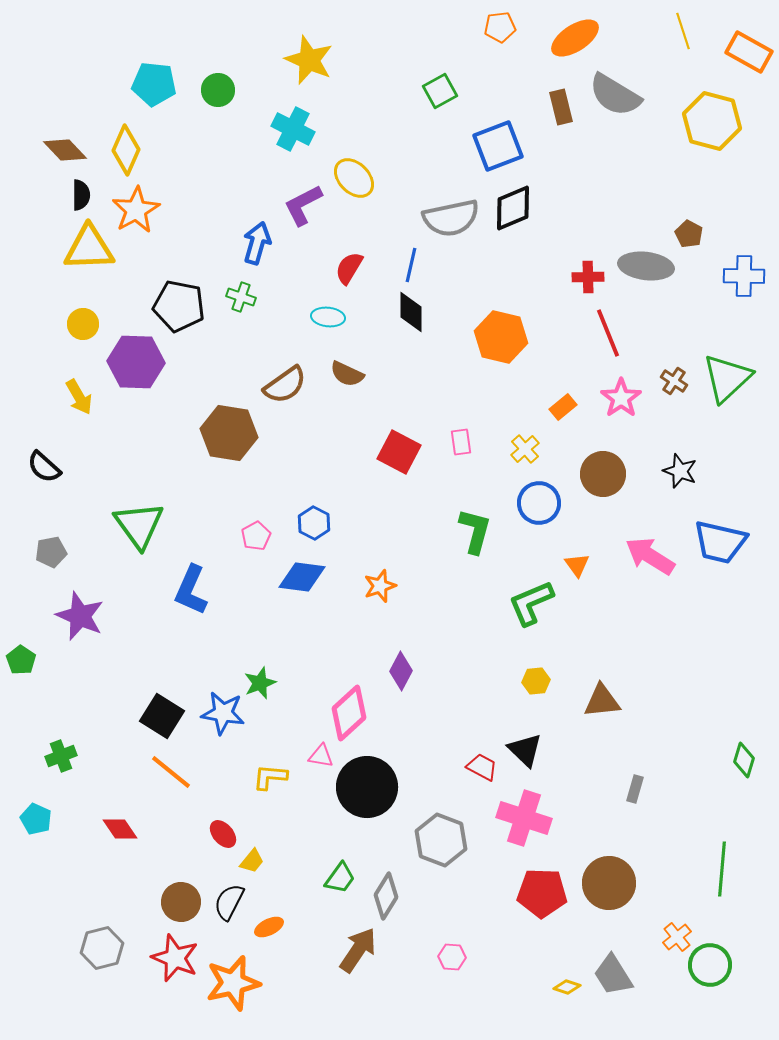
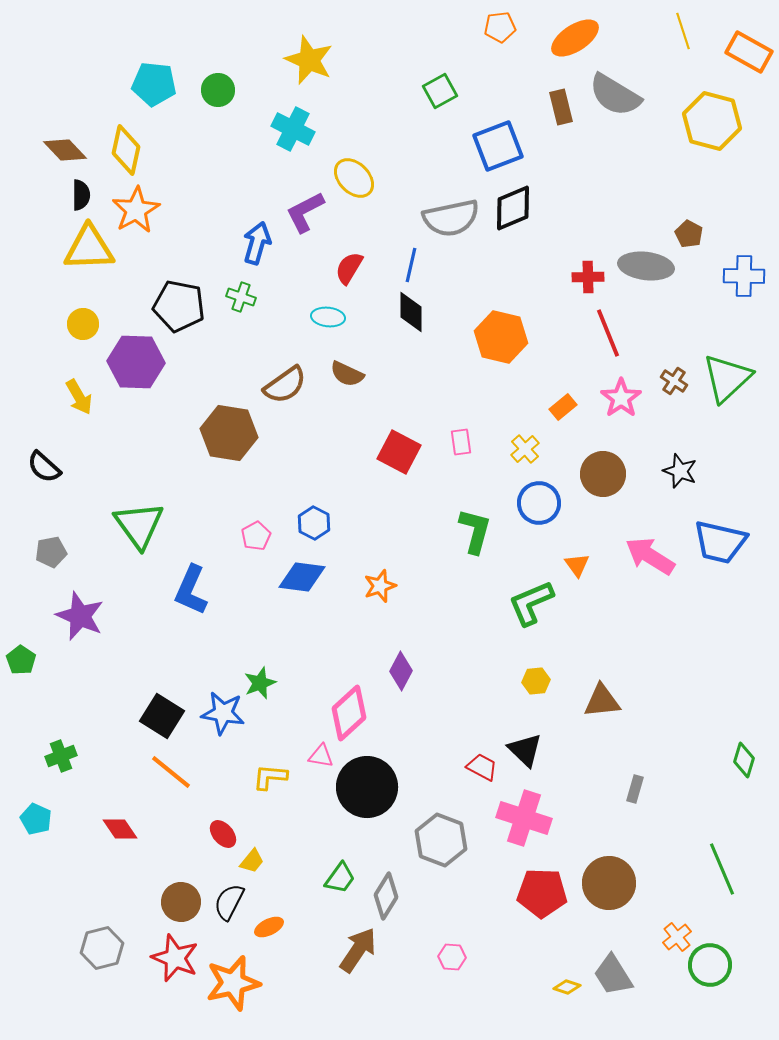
yellow diamond at (126, 150): rotated 12 degrees counterclockwise
purple L-shape at (303, 205): moved 2 px right, 7 px down
green line at (722, 869): rotated 28 degrees counterclockwise
